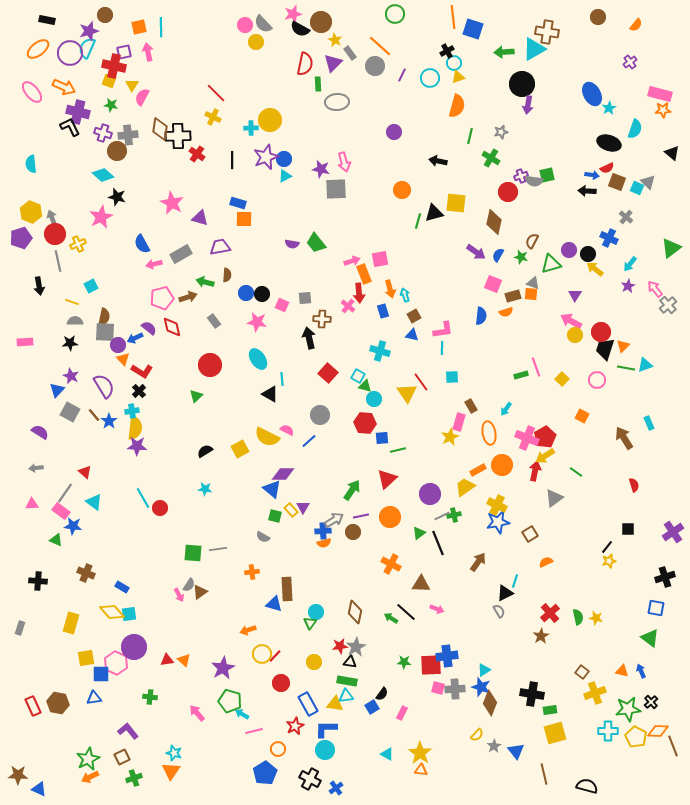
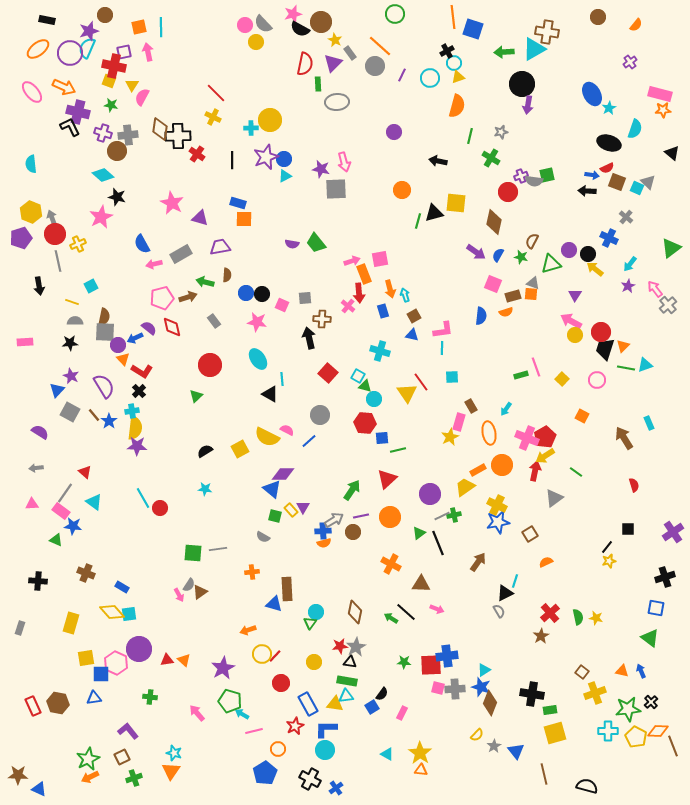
purple circle at (134, 647): moved 5 px right, 2 px down
